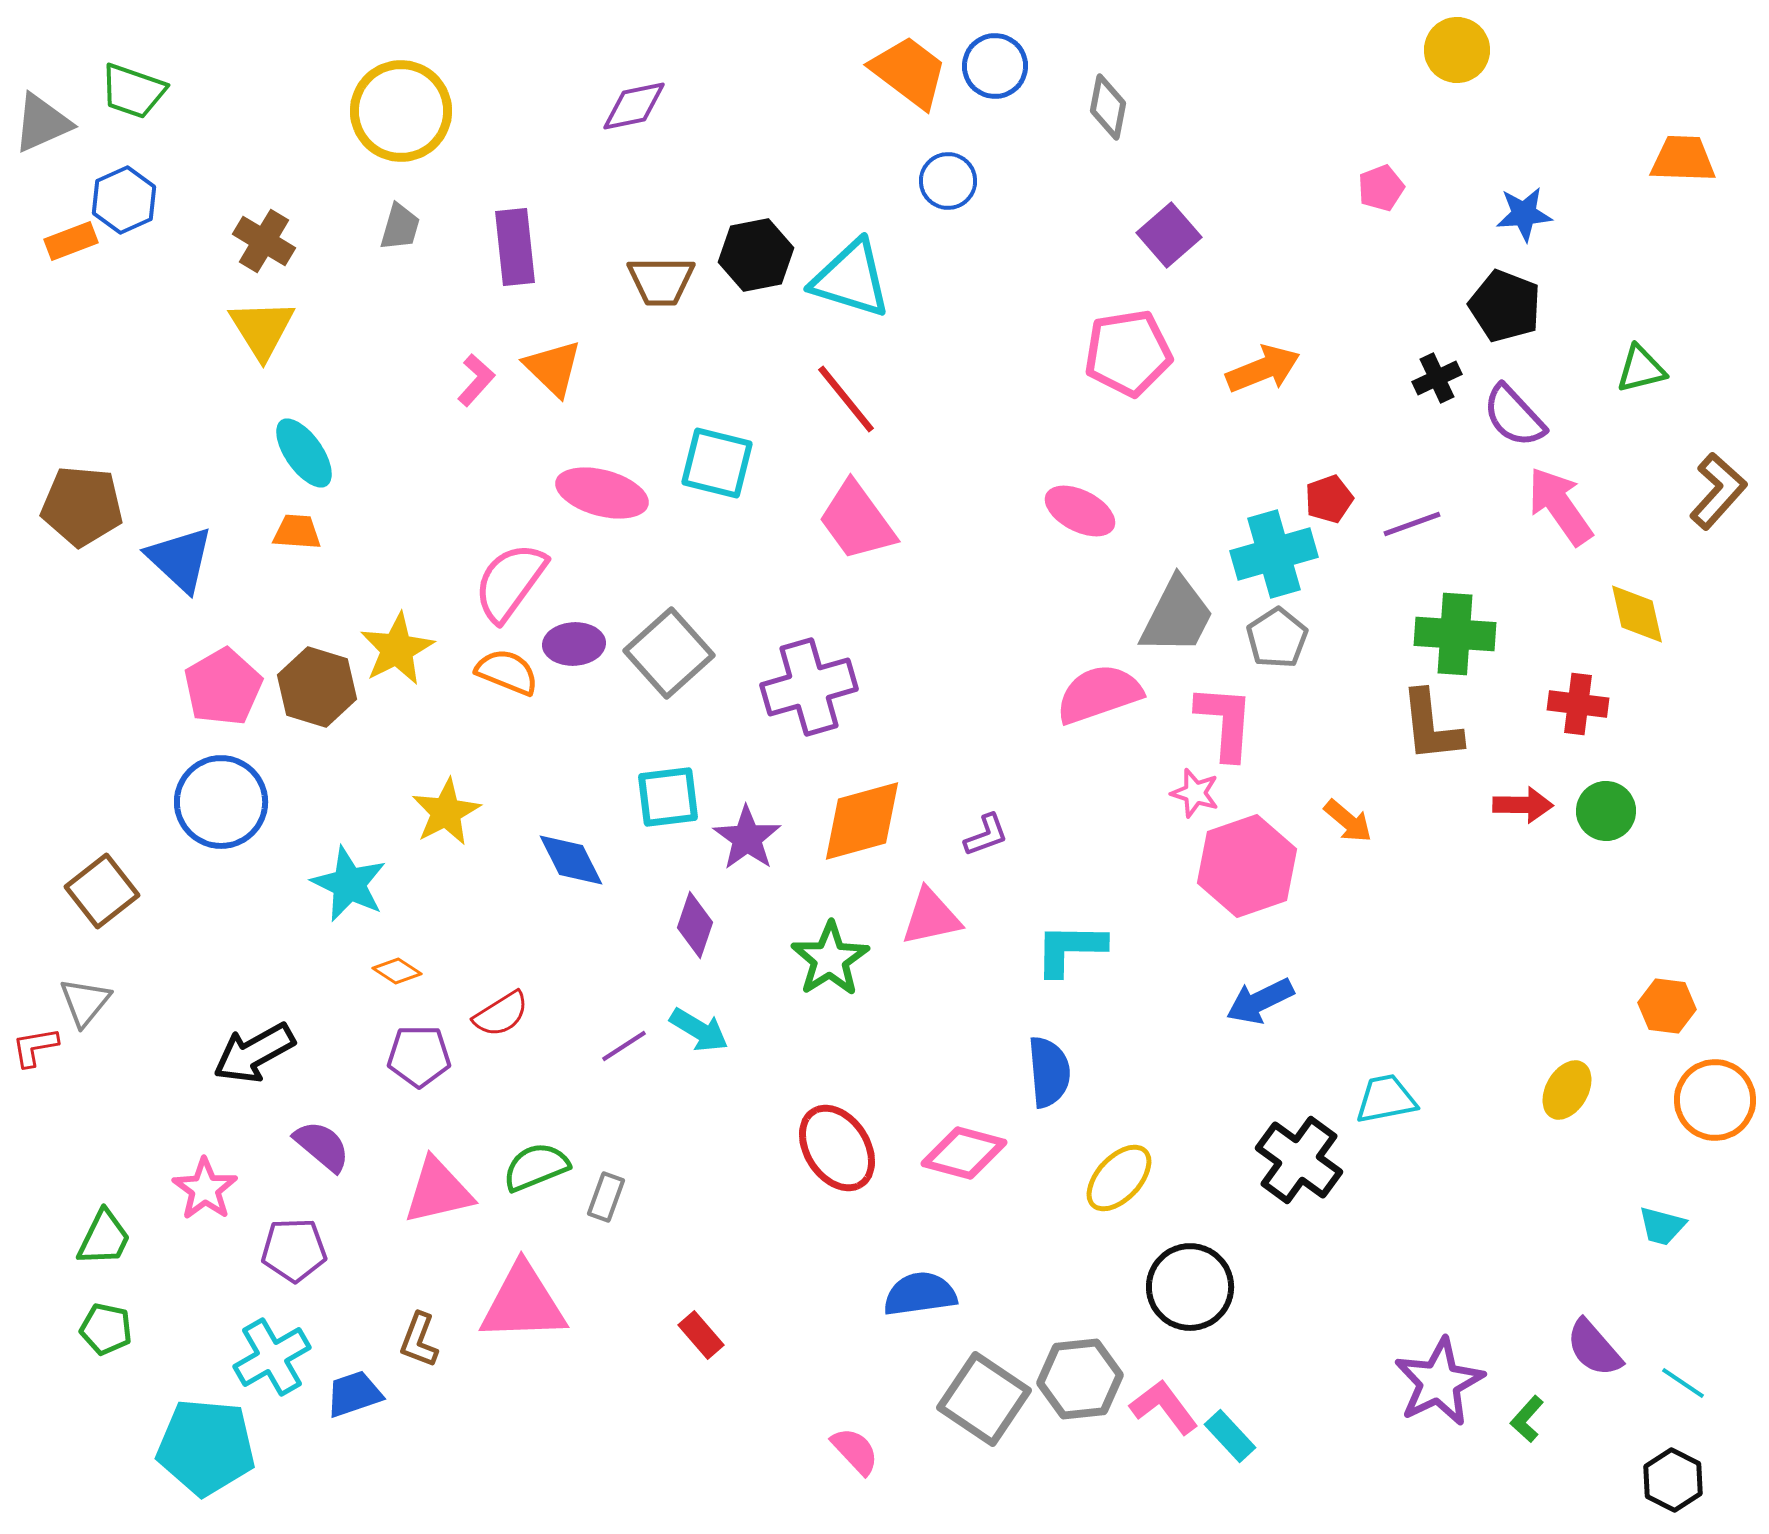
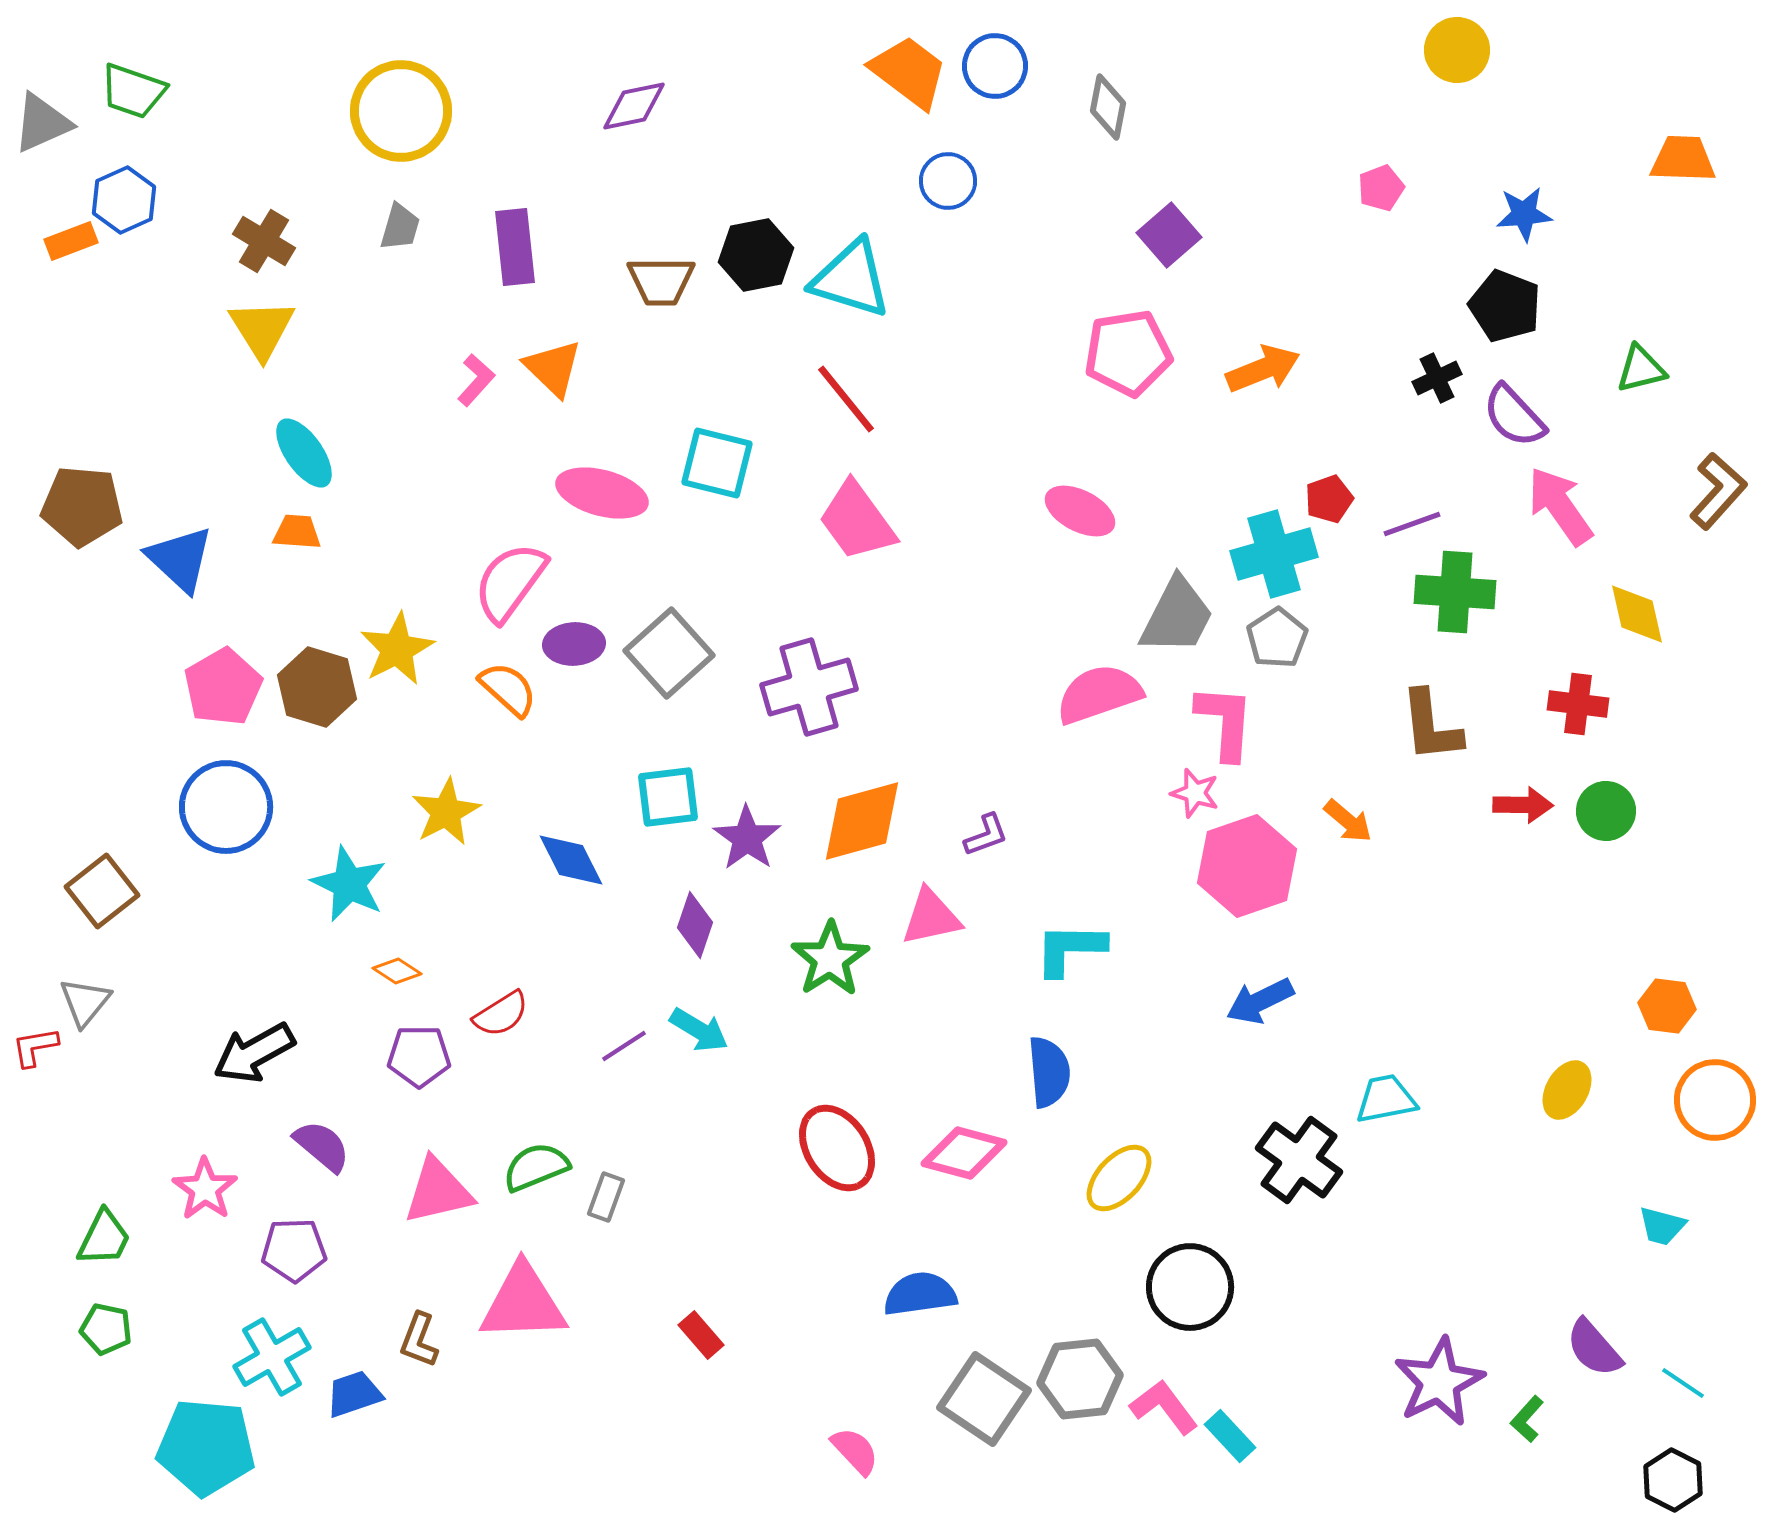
green cross at (1455, 634): moved 42 px up
orange semicircle at (507, 672): moved 1 px right, 17 px down; rotated 20 degrees clockwise
blue circle at (221, 802): moved 5 px right, 5 px down
